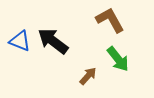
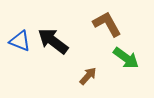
brown L-shape: moved 3 px left, 4 px down
green arrow: moved 8 px right, 1 px up; rotated 16 degrees counterclockwise
